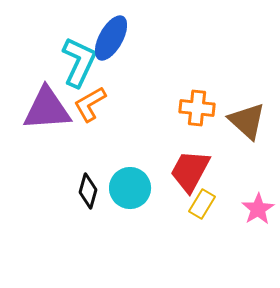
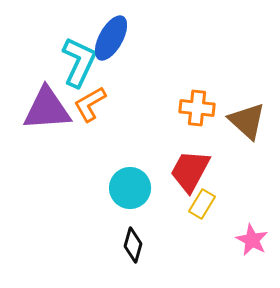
black diamond: moved 45 px right, 54 px down
pink star: moved 6 px left, 31 px down; rotated 12 degrees counterclockwise
